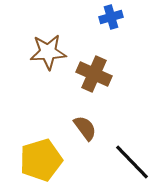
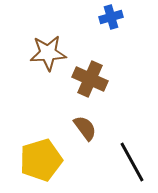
brown star: moved 1 px down
brown cross: moved 4 px left, 5 px down
black line: rotated 15 degrees clockwise
